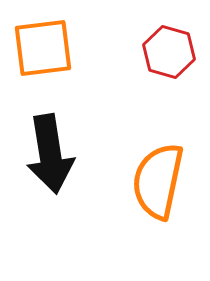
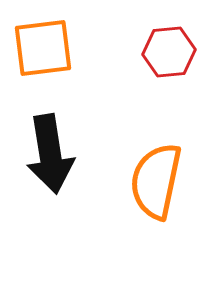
red hexagon: rotated 21 degrees counterclockwise
orange semicircle: moved 2 px left
